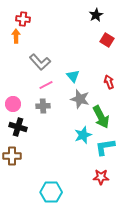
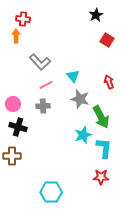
cyan L-shape: moved 1 px left, 1 px down; rotated 105 degrees clockwise
